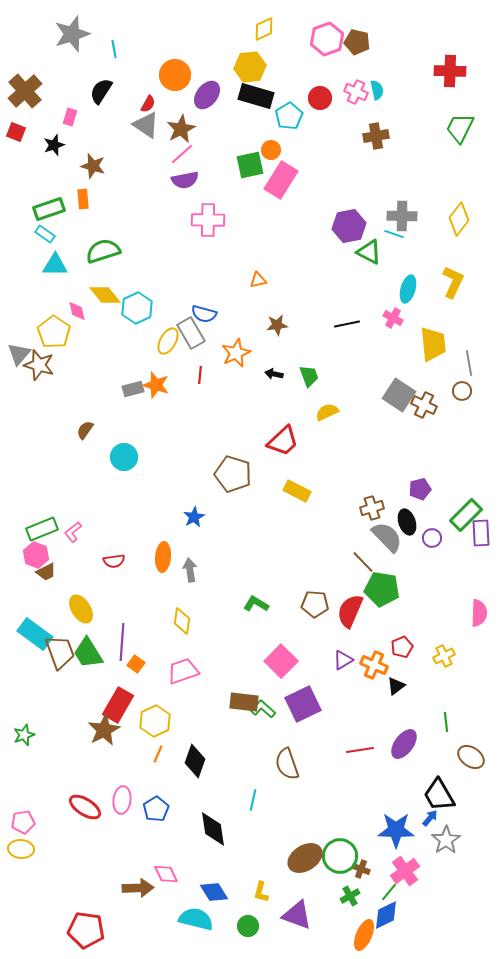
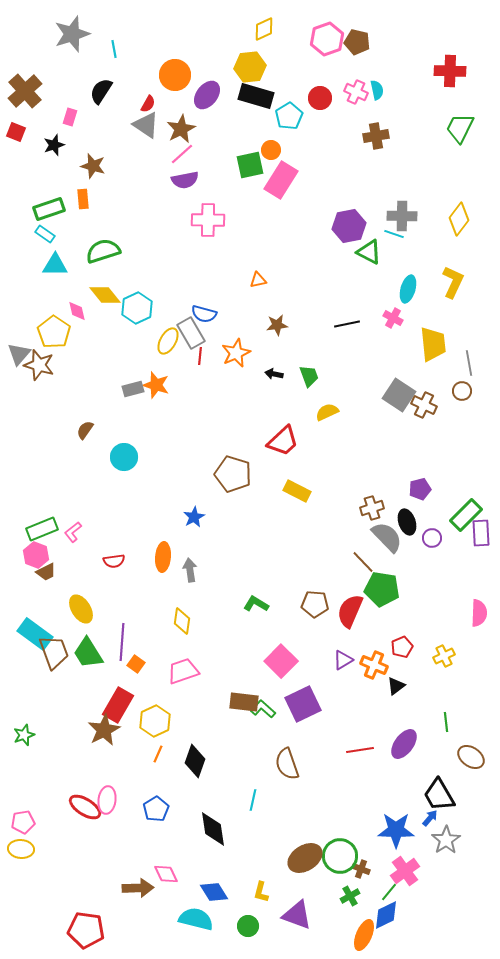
red line at (200, 375): moved 19 px up
brown trapezoid at (60, 652): moved 6 px left
pink ellipse at (122, 800): moved 15 px left
